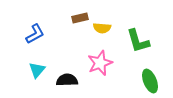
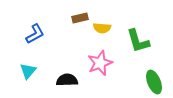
cyan triangle: moved 9 px left, 1 px down
green ellipse: moved 4 px right, 1 px down
